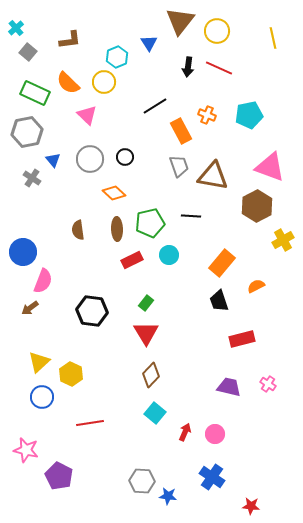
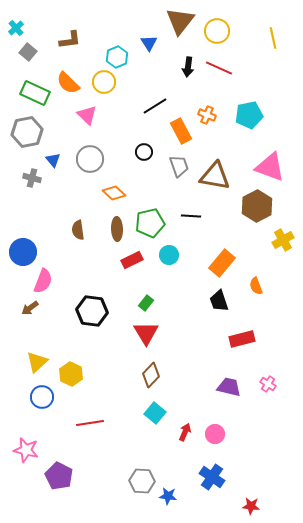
black circle at (125, 157): moved 19 px right, 5 px up
brown triangle at (213, 176): moved 2 px right
gray cross at (32, 178): rotated 18 degrees counterclockwise
orange semicircle at (256, 286): rotated 84 degrees counterclockwise
yellow triangle at (39, 362): moved 2 px left
